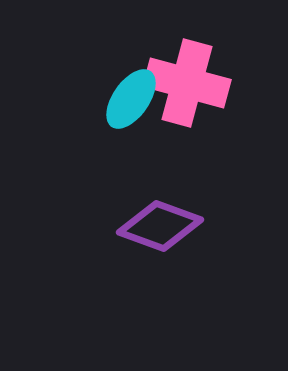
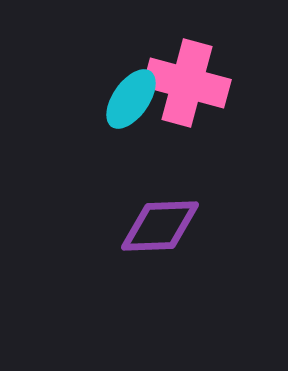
purple diamond: rotated 22 degrees counterclockwise
